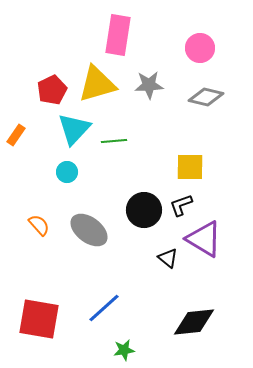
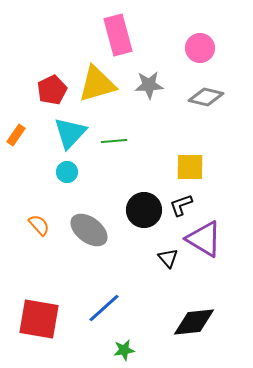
pink rectangle: rotated 24 degrees counterclockwise
cyan triangle: moved 4 px left, 4 px down
black triangle: rotated 10 degrees clockwise
